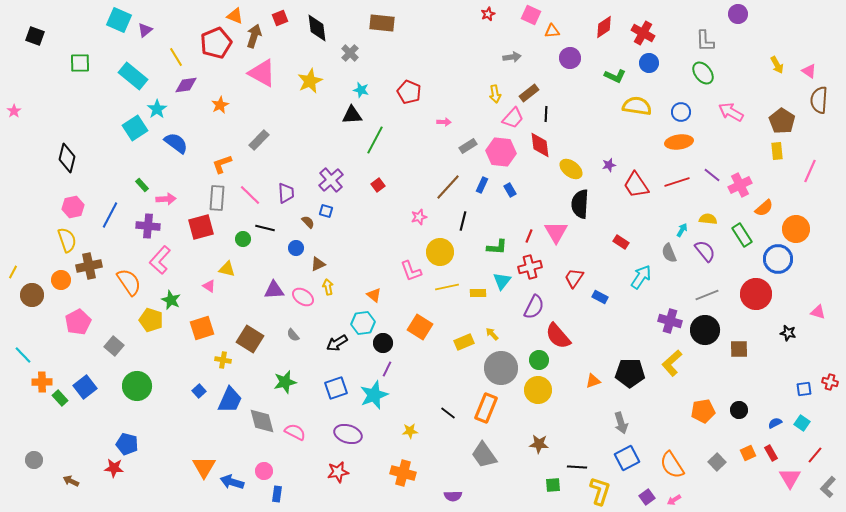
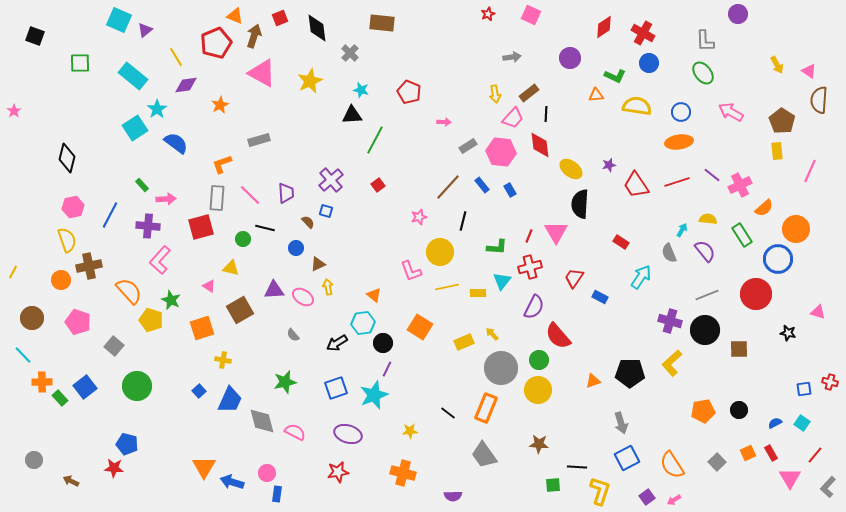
orange triangle at (552, 31): moved 44 px right, 64 px down
gray rectangle at (259, 140): rotated 30 degrees clockwise
blue rectangle at (482, 185): rotated 63 degrees counterclockwise
yellow triangle at (227, 269): moved 4 px right, 1 px up
orange semicircle at (129, 282): moved 9 px down; rotated 8 degrees counterclockwise
brown circle at (32, 295): moved 23 px down
pink pentagon at (78, 322): rotated 25 degrees counterclockwise
brown square at (250, 339): moved 10 px left, 29 px up; rotated 28 degrees clockwise
pink circle at (264, 471): moved 3 px right, 2 px down
